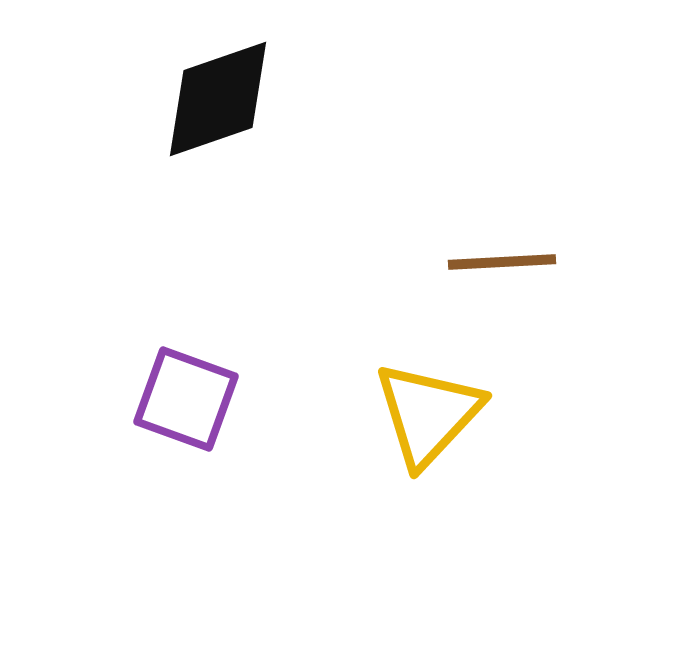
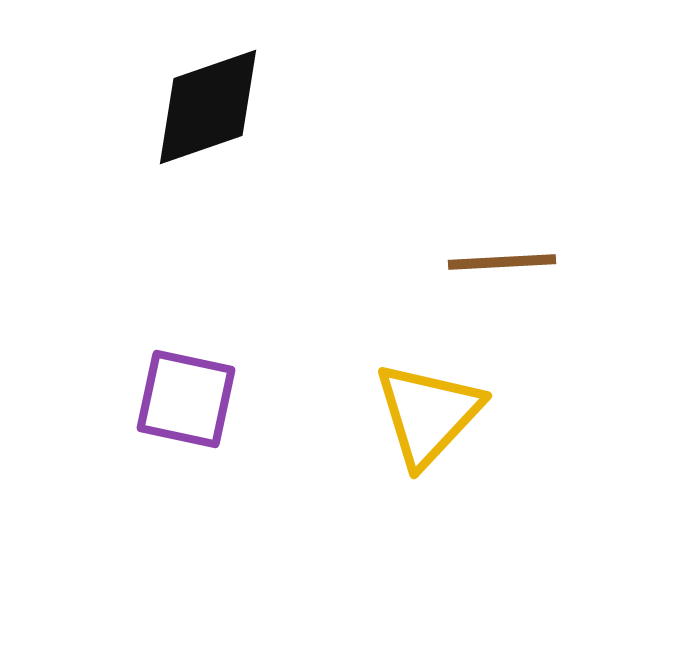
black diamond: moved 10 px left, 8 px down
purple square: rotated 8 degrees counterclockwise
